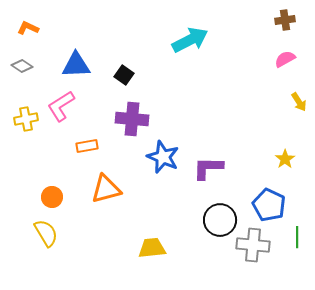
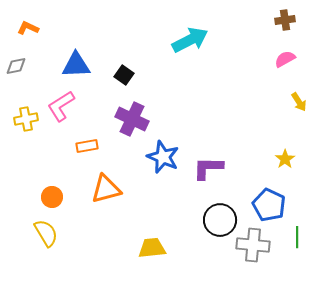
gray diamond: moved 6 px left; rotated 45 degrees counterclockwise
purple cross: rotated 20 degrees clockwise
